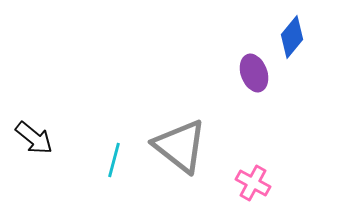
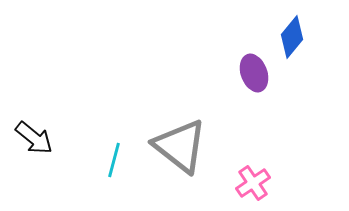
pink cross: rotated 28 degrees clockwise
